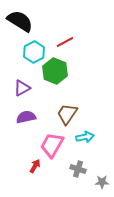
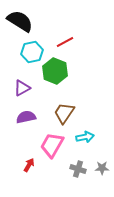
cyan hexagon: moved 2 px left; rotated 15 degrees clockwise
brown trapezoid: moved 3 px left, 1 px up
red arrow: moved 6 px left, 1 px up
gray star: moved 14 px up
